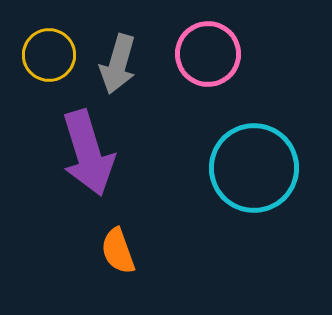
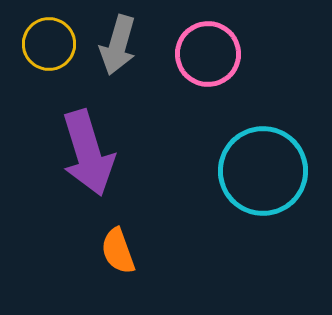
yellow circle: moved 11 px up
gray arrow: moved 19 px up
cyan circle: moved 9 px right, 3 px down
